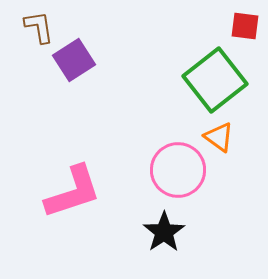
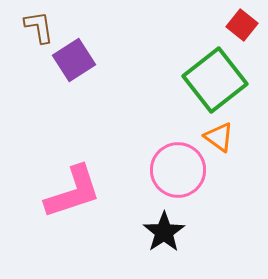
red square: moved 3 px left, 1 px up; rotated 32 degrees clockwise
